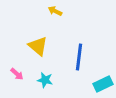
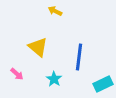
yellow triangle: moved 1 px down
cyan star: moved 9 px right, 1 px up; rotated 21 degrees clockwise
